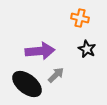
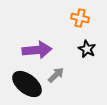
purple arrow: moved 3 px left, 1 px up
